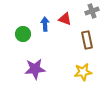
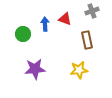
yellow star: moved 4 px left, 2 px up
